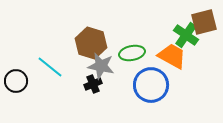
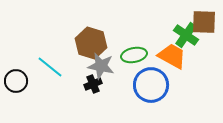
brown square: rotated 16 degrees clockwise
green ellipse: moved 2 px right, 2 px down
